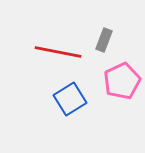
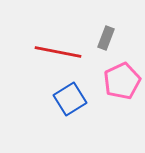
gray rectangle: moved 2 px right, 2 px up
